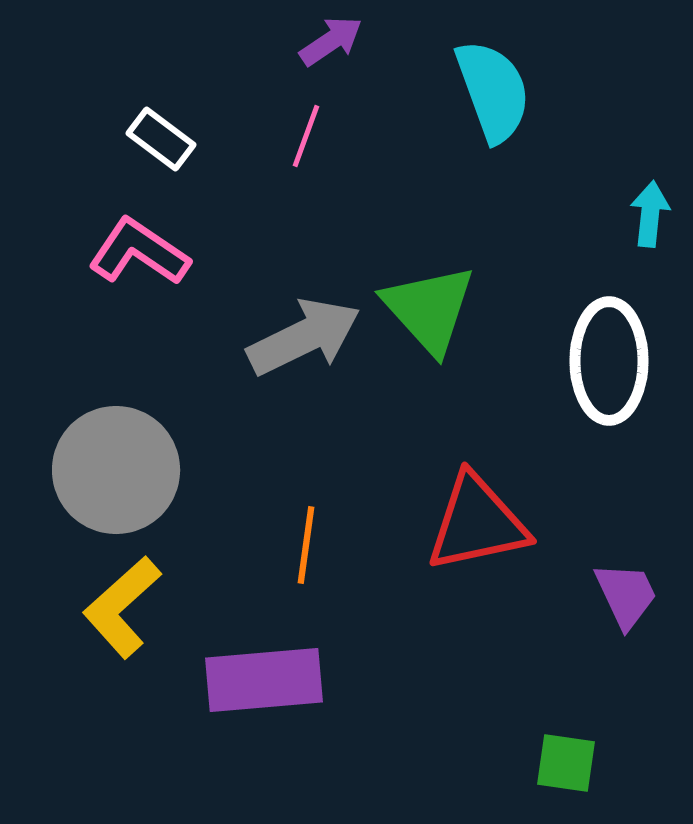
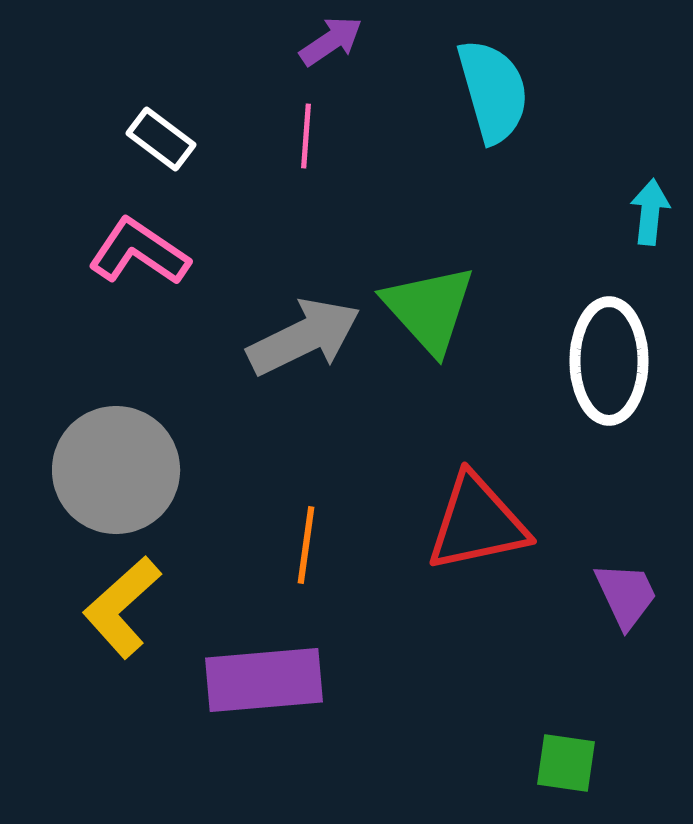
cyan semicircle: rotated 4 degrees clockwise
pink line: rotated 16 degrees counterclockwise
cyan arrow: moved 2 px up
